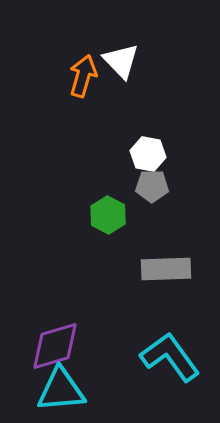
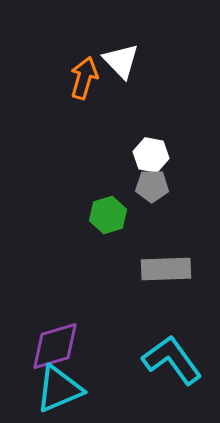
orange arrow: moved 1 px right, 2 px down
white hexagon: moved 3 px right, 1 px down
green hexagon: rotated 15 degrees clockwise
cyan L-shape: moved 2 px right, 3 px down
cyan triangle: moved 2 px left, 1 px up; rotated 18 degrees counterclockwise
